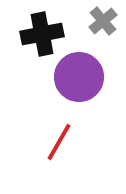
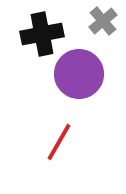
purple circle: moved 3 px up
